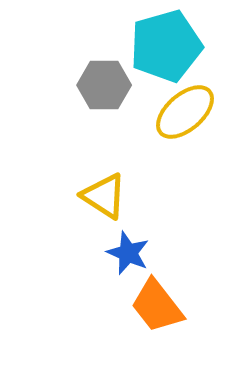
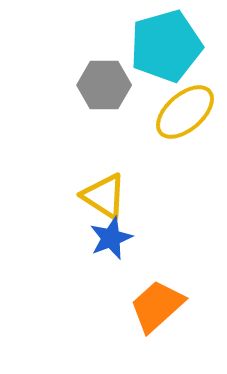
blue star: moved 17 px left, 15 px up; rotated 27 degrees clockwise
orange trapezoid: rotated 86 degrees clockwise
